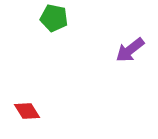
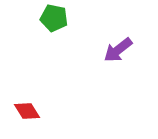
purple arrow: moved 12 px left
